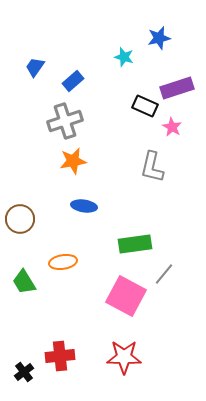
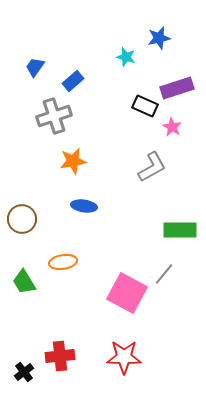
cyan star: moved 2 px right
gray cross: moved 11 px left, 5 px up
gray L-shape: rotated 132 degrees counterclockwise
brown circle: moved 2 px right
green rectangle: moved 45 px right, 14 px up; rotated 8 degrees clockwise
pink square: moved 1 px right, 3 px up
